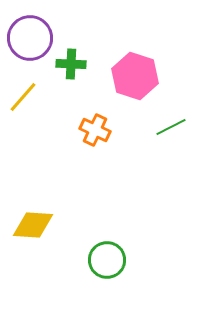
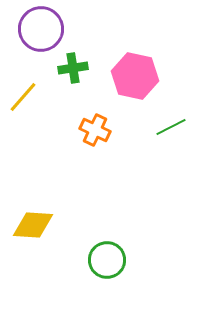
purple circle: moved 11 px right, 9 px up
green cross: moved 2 px right, 4 px down; rotated 12 degrees counterclockwise
pink hexagon: rotated 6 degrees counterclockwise
